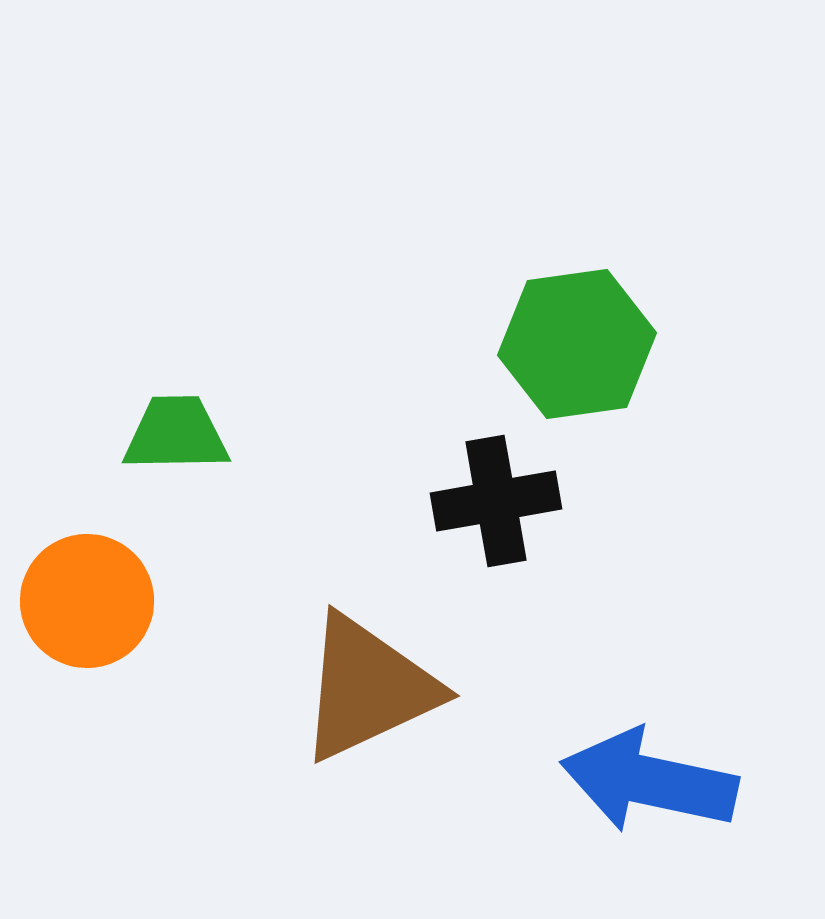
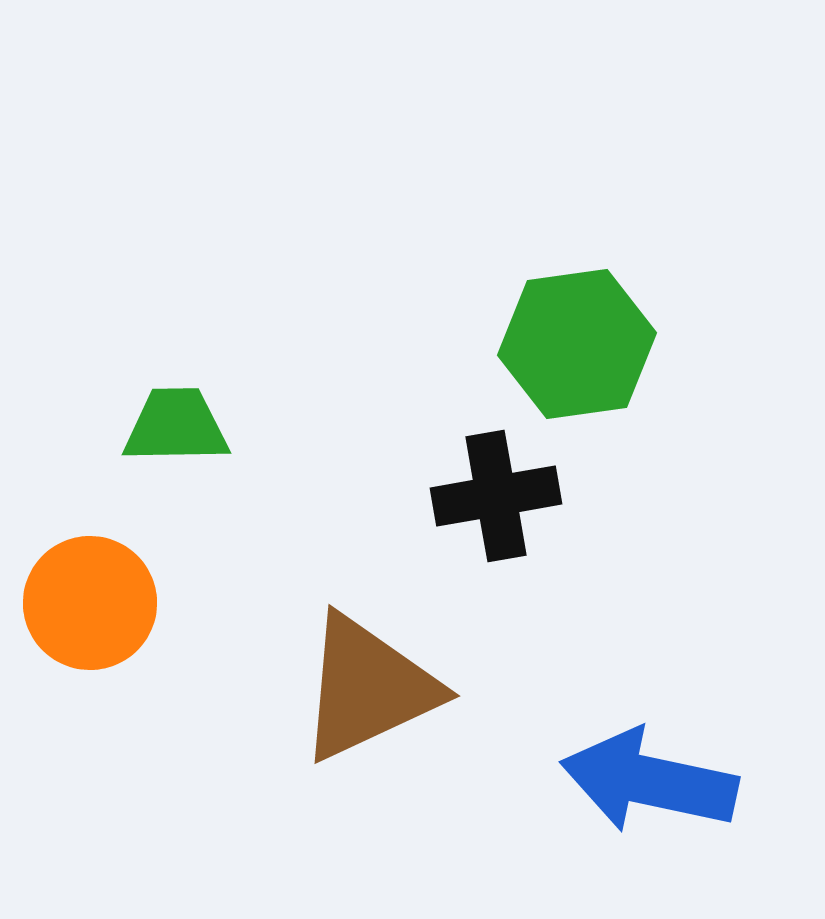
green trapezoid: moved 8 px up
black cross: moved 5 px up
orange circle: moved 3 px right, 2 px down
